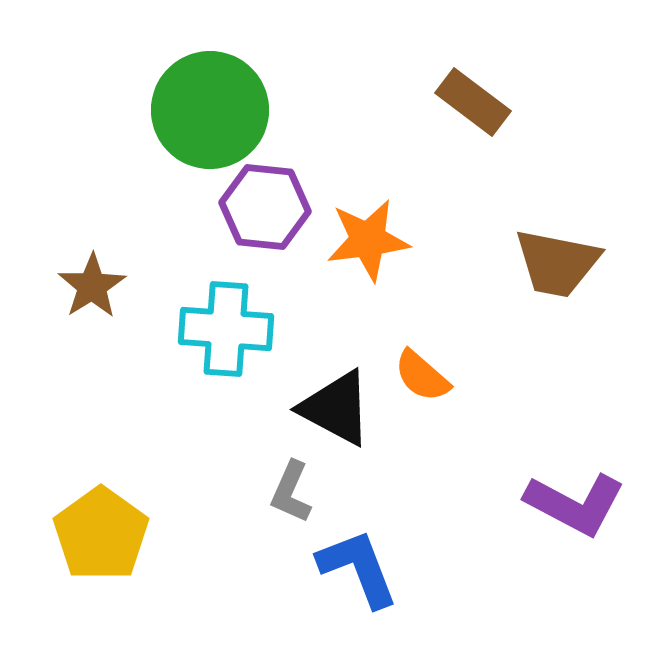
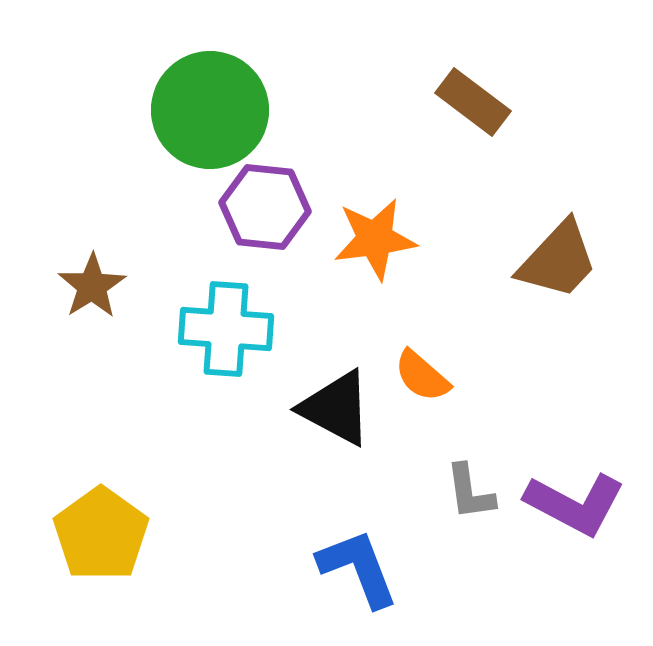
orange star: moved 7 px right, 1 px up
brown trapezoid: moved 1 px right, 3 px up; rotated 58 degrees counterclockwise
gray L-shape: moved 179 px right; rotated 32 degrees counterclockwise
